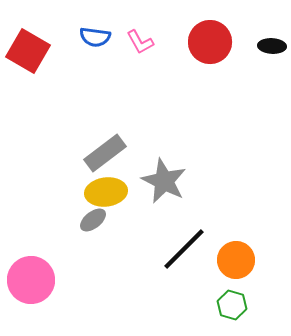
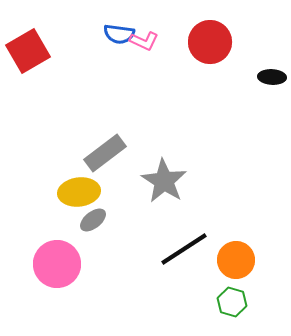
blue semicircle: moved 24 px right, 3 px up
pink L-shape: moved 4 px right, 1 px up; rotated 36 degrees counterclockwise
black ellipse: moved 31 px down
red square: rotated 30 degrees clockwise
gray star: rotated 6 degrees clockwise
yellow ellipse: moved 27 px left
black line: rotated 12 degrees clockwise
pink circle: moved 26 px right, 16 px up
green hexagon: moved 3 px up
